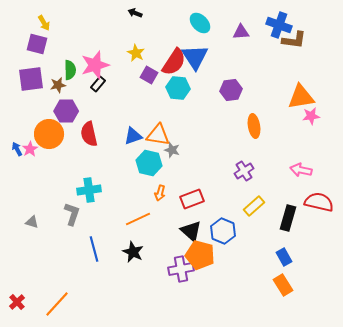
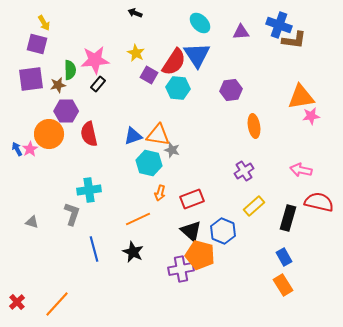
blue triangle at (195, 57): moved 2 px right, 2 px up
pink star at (95, 65): moved 5 px up; rotated 12 degrees clockwise
